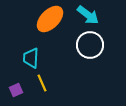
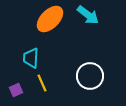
white circle: moved 31 px down
